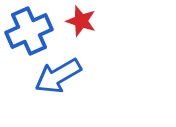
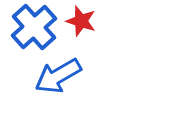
blue cross: moved 5 px right, 4 px up; rotated 18 degrees counterclockwise
